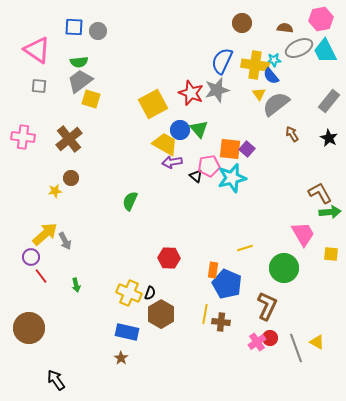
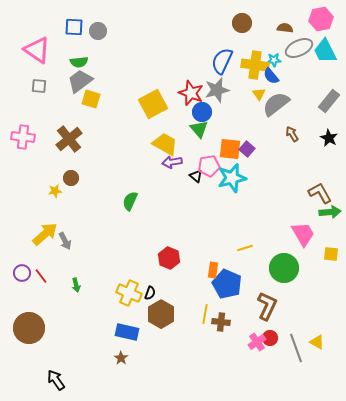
blue circle at (180, 130): moved 22 px right, 18 px up
purple circle at (31, 257): moved 9 px left, 16 px down
red hexagon at (169, 258): rotated 20 degrees clockwise
